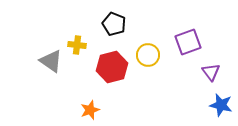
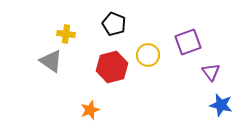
yellow cross: moved 11 px left, 11 px up
